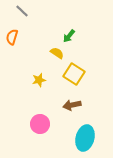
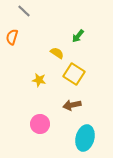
gray line: moved 2 px right
green arrow: moved 9 px right
yellow star: rotated 24 degrees clockwise
